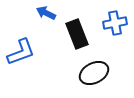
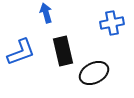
blue arrow: rotated 48 degrees clockwise
blue cross: moved 3 px left
black rectangle: moved 14 px left, 17 px down; rotated 8 degrees clockwise
